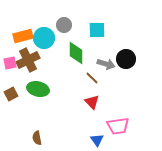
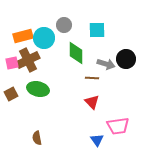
pink square: moved 2 px right
brown line: rotated 40 degrees counterclockwise
